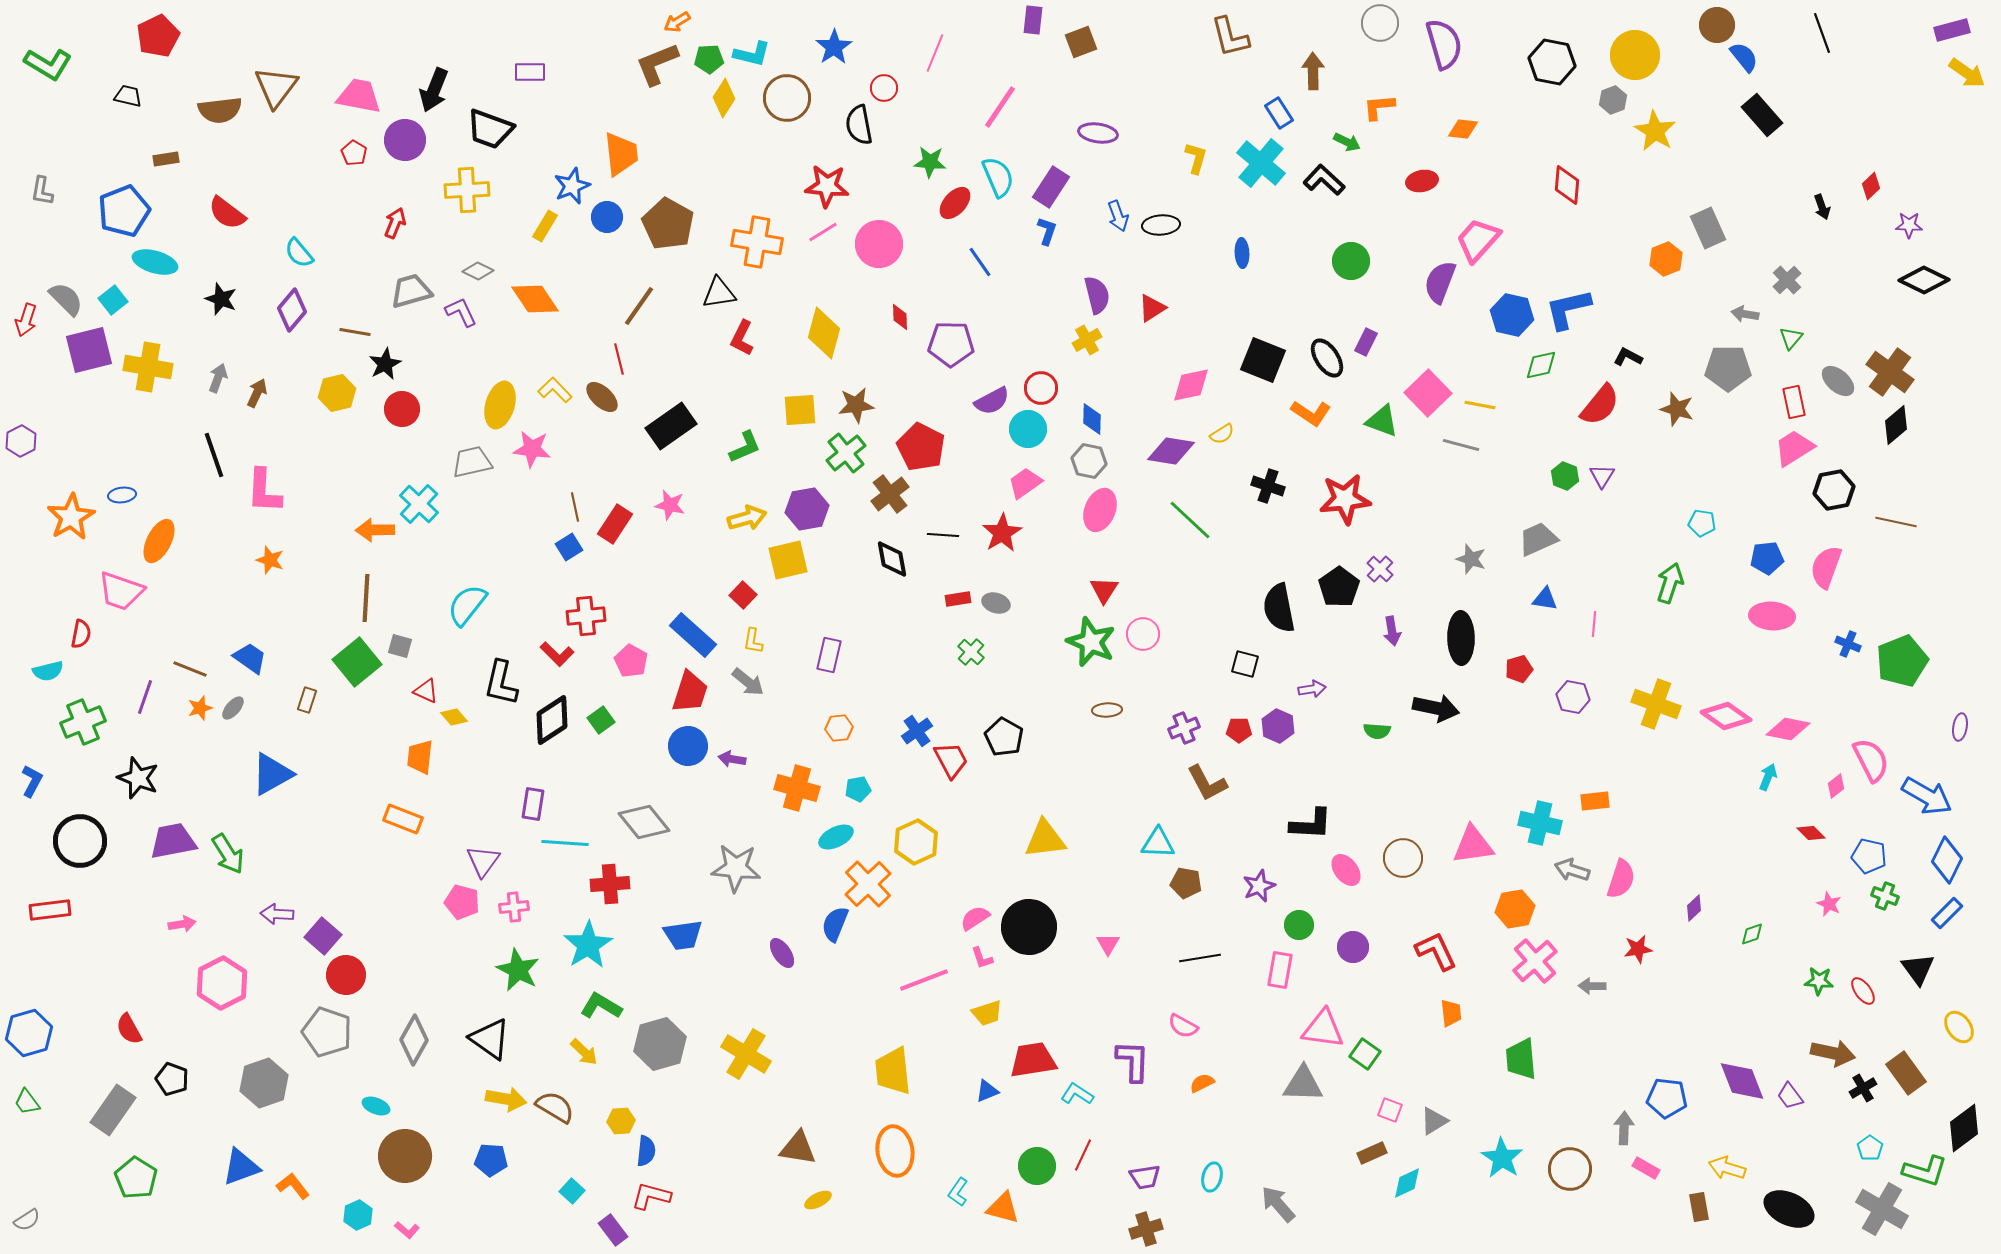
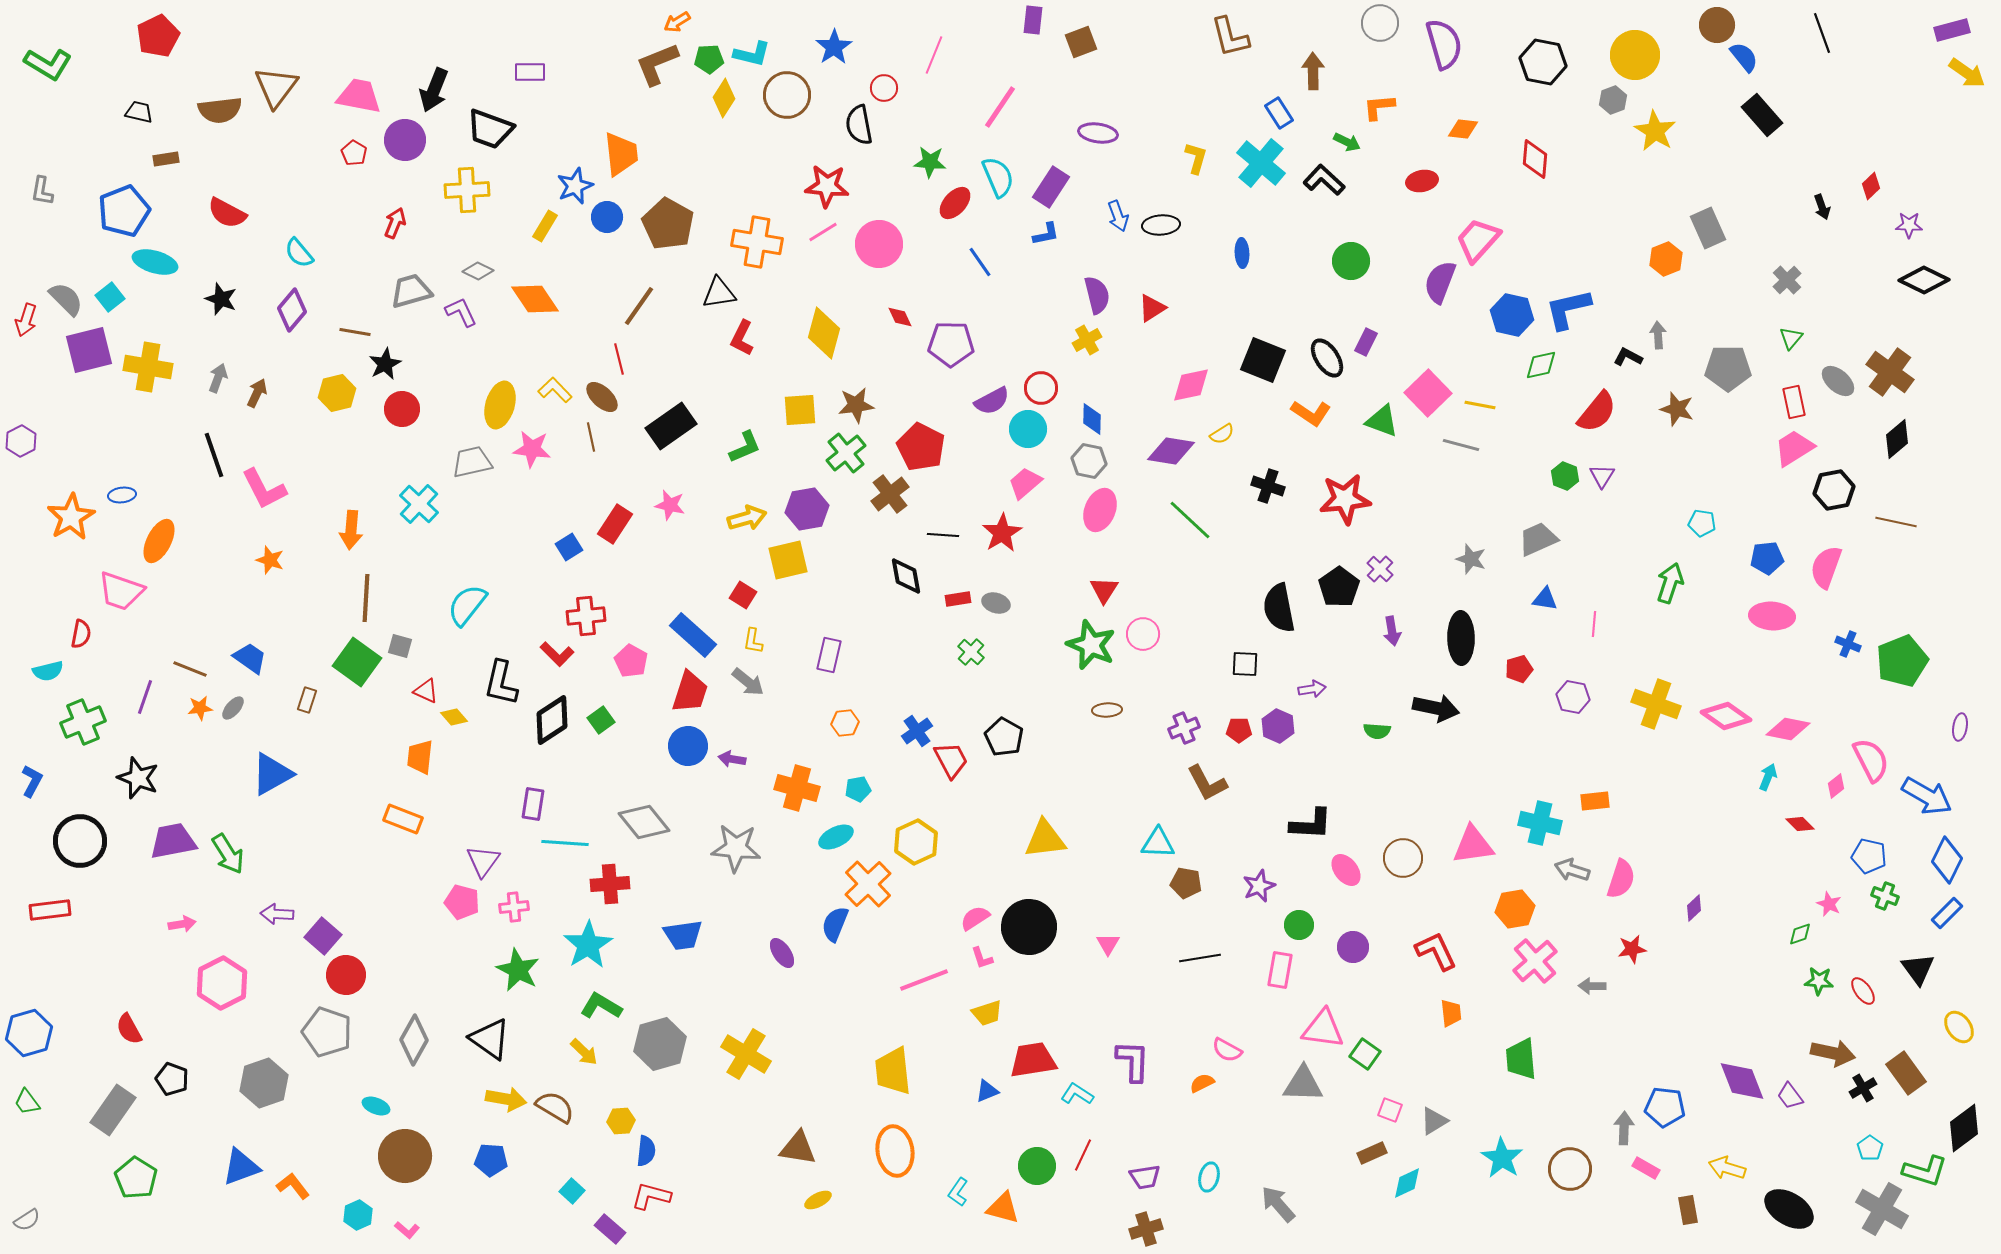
pink line at (935, 53): moved 1 px left, 2 px down
black hexagon at (1552, 62): moved 9 px left
black trapezoid at (128, 96): moved 11 px right, 16 px down
brown circle at (787, 98): moved 3 px up
red diamond at (1567, 185): moved 32 px left, 26 px up
blue star at (572, 186): moved 3 px right
red semicircle at (227, 213): rotated 9 degrees counterclockwise
blue L-shape at (1047, 231): moved 1 px left, 3 px down; rotated 60 degrees clockwise
cyan square at (113, 300): moved 3 px left, 3 px up
gray arrow at (1745, 314): moved 87 px left, 21 px down; rotated 76 degrees clockwise
red diamond at (900, 317): rotated 24 degrees counterclockwise
red semicircle at (1600, 405): moved 3 px left, 7 px down
black diamond at (1896, 425): moved 1 px right, 14 px down
pink trapezoid at (1025, 483): rotated 6 degrees counterclockwise
pink L-shape at (264, 491): moved 2 px up; rotated 30 degrees counterclockwise
brown line at (575, 507): moved 16 px right, 70 px up
orange arrow at (375, 530): moved 24 px left; rotated 84 degrees counterclockwise
black diamond at (892, 559): moved 14 px right, 17 px down
red square at (743, 595): rotated 12 degrees counterclockwise
green star at (1091, 642): moved 3 px down
green square at (357, 662): rotated 15 degrees counterclockwise
black square at (1245, 664): rotated 12 degrees counterclockwise
orange star at (200, 708): rotated 10 degrees clockwise
orange hexagon at (839, 728): moved 6 px right, 5 px up
red diamond at (1811, 833): moved 11 px left, 9 px up
gray star at (736, 868): moved 20 px up
green diamond at (1752, 934): moved 48 px right
red star at (1638, 949): moved 6 px left
pink semicircle at (1183, 1026): moved 44 px right, 24 px down
blue pentagon at (1667, 1098): moved 2 px left, 9 px down
cyan ellipse at (1212, 1177): moved 3 px left
brown rectangle at (1699, 1207): moved 11 px left, 3 px down
black ellipse at (1789, 1209): rotated 6 degrees clockwise
purple rectangle at (613, 1230): moved 3 px left, 1 px up; rotated 12 degrees counterclockwise
